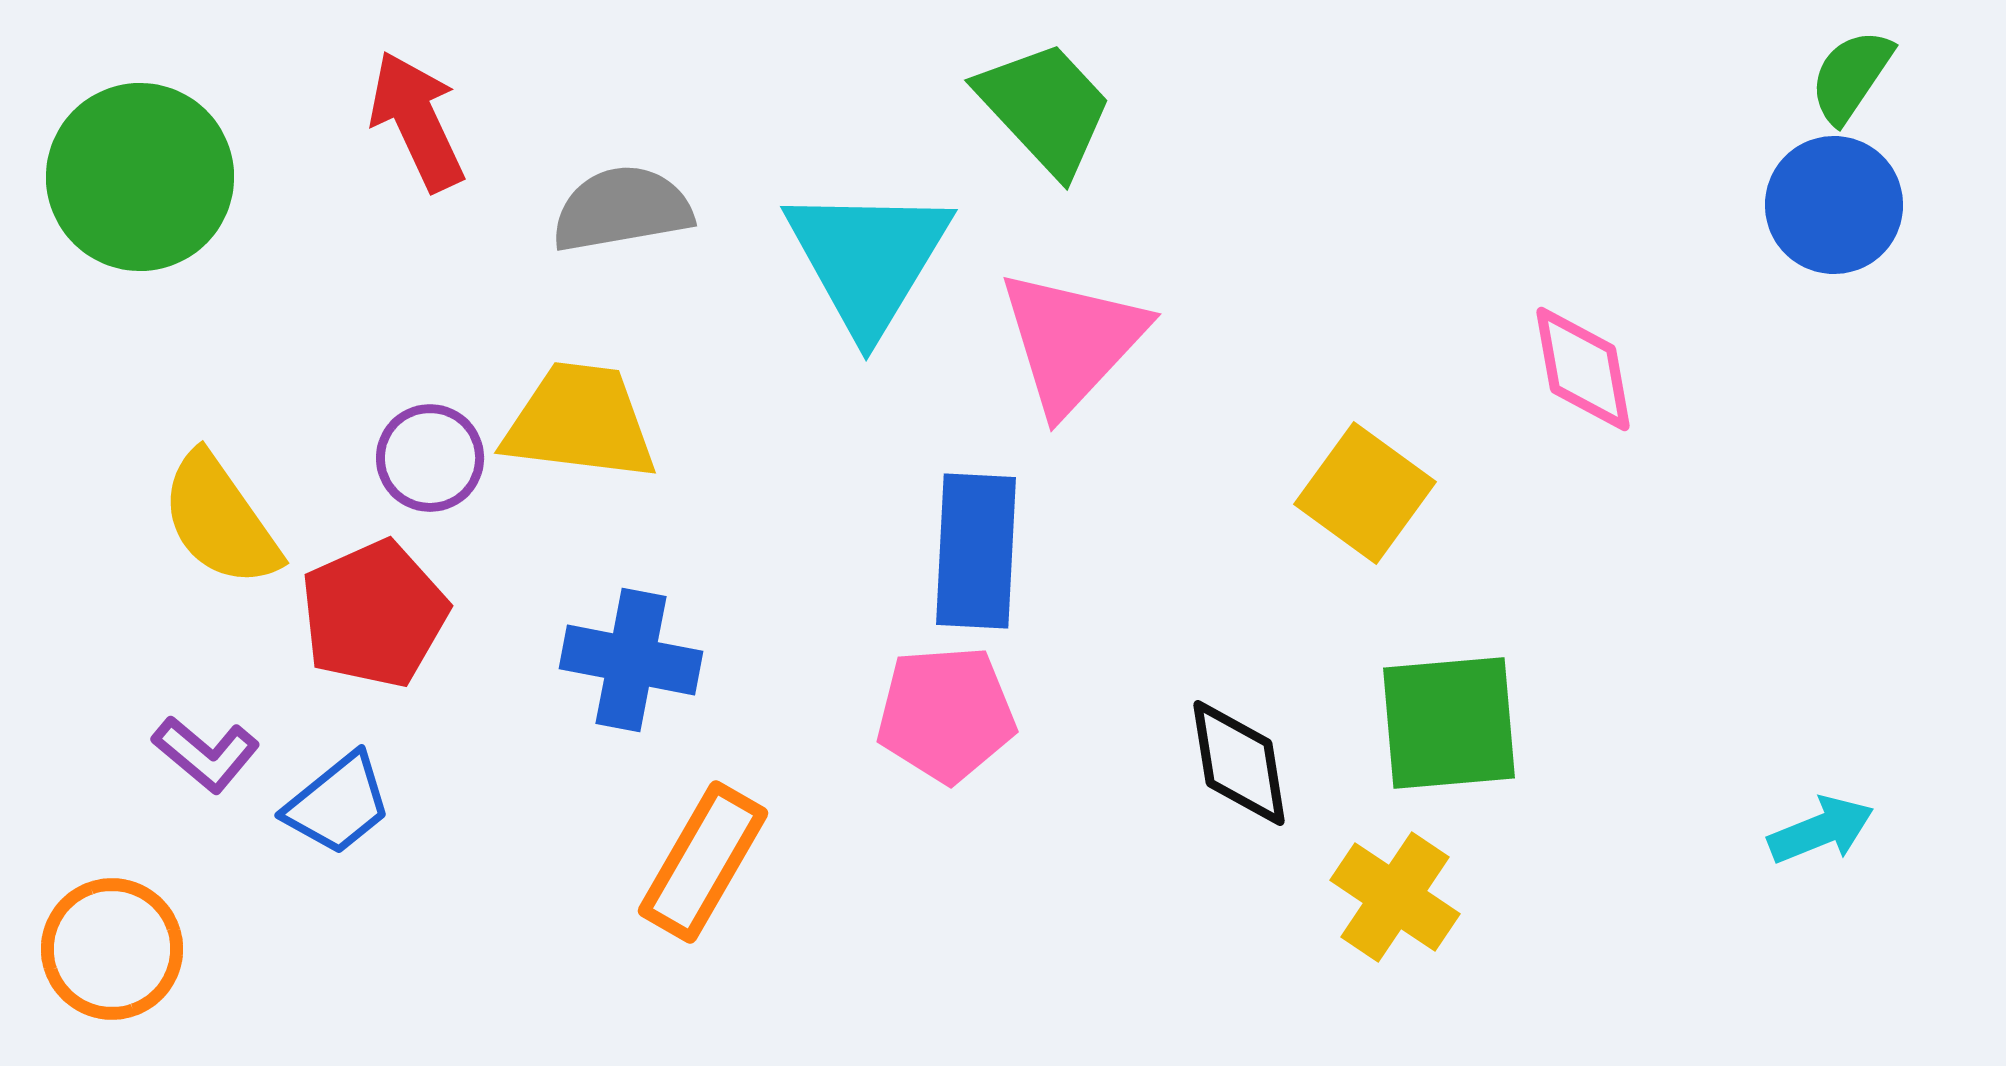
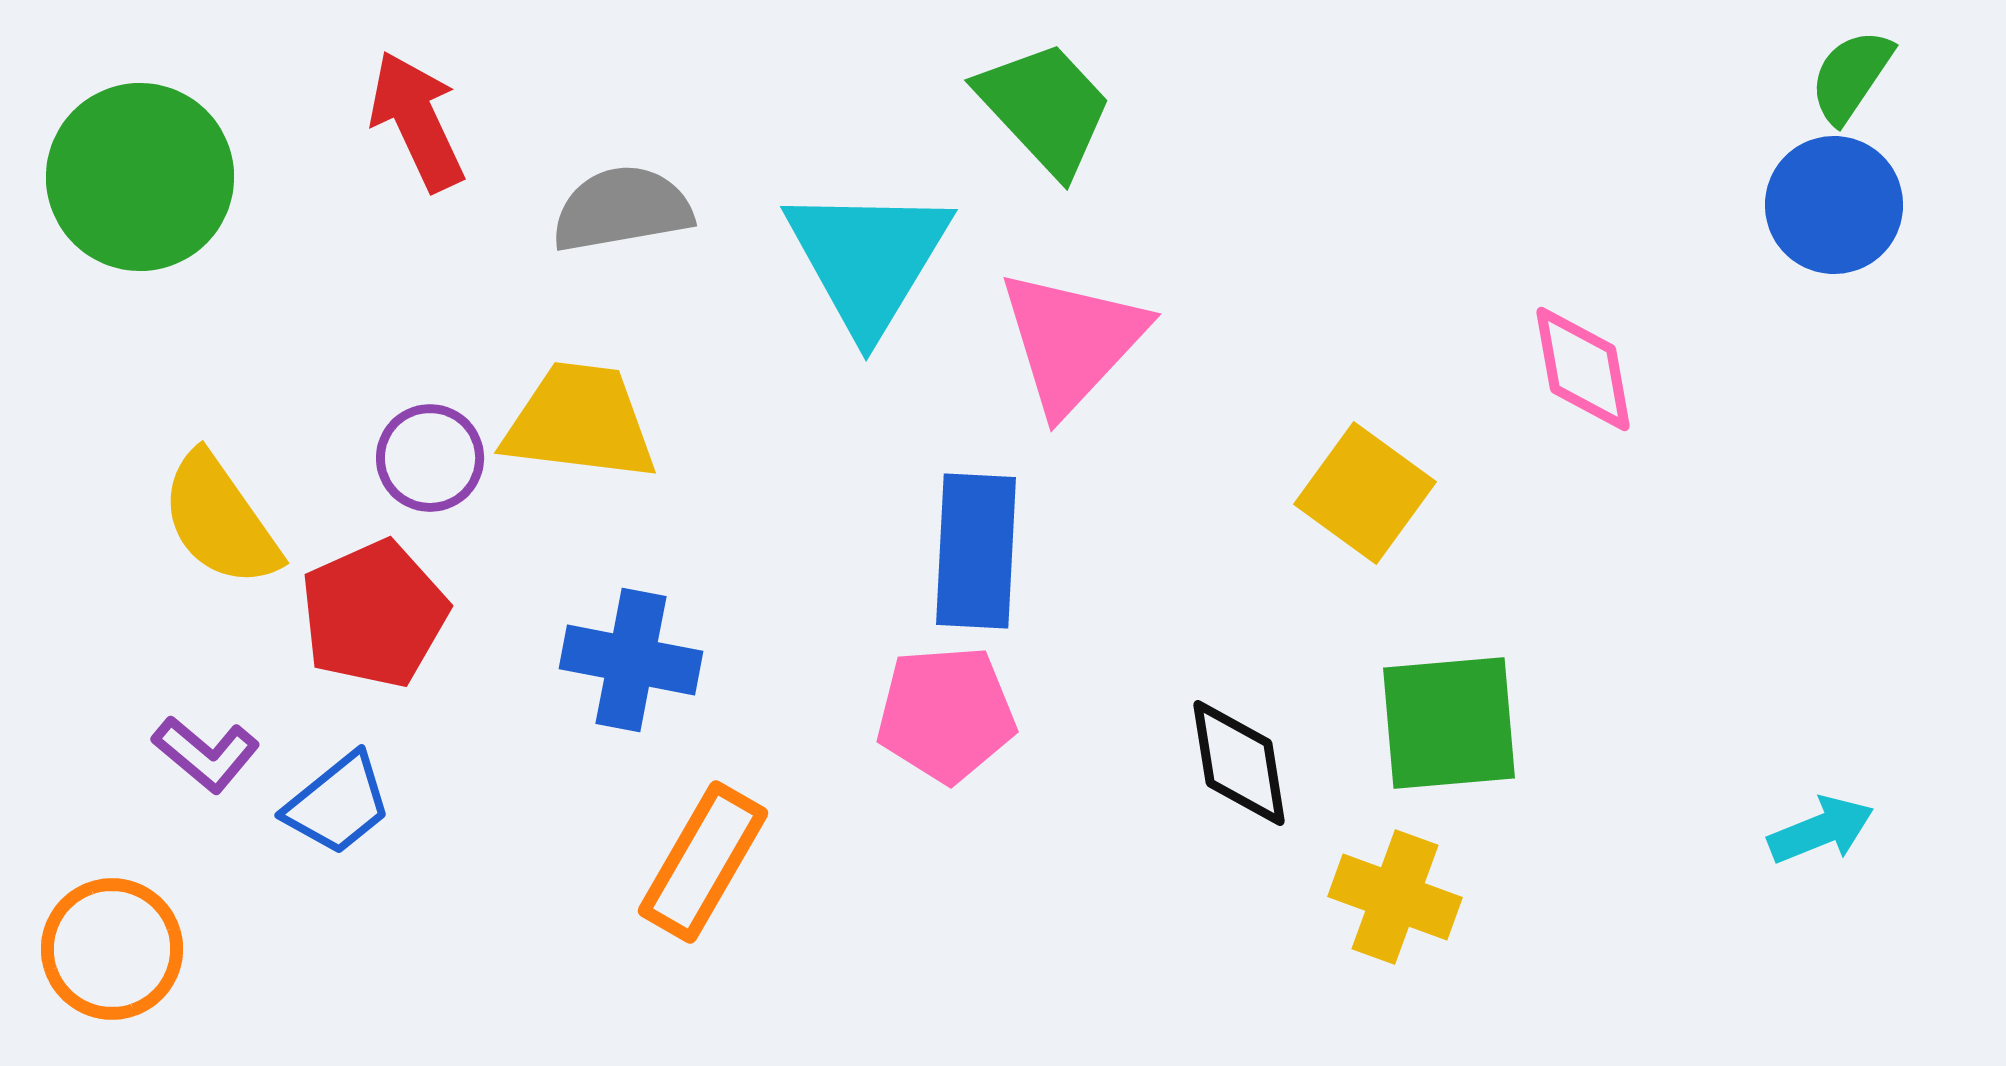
yellow cross: rotated 14 degrees counterclockwise
